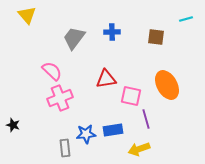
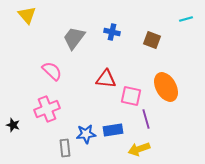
blue cross: rotated 14 degrees clockwise
brown square: moved 4 px left, 3 px down; rotated 12 degrees clockwise
red triangle: rotated 15 degrees clockwise
orange ellipse: moved 1 px left, 2 px down
pink cross: moved 13 px left, 11 px down
